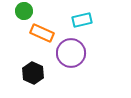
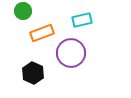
green circle: moved 1 px left
orange rectangle: rotated 45 degrees counterclockwise
